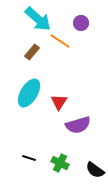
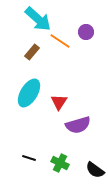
purple circle: moved 5 px right, 9 px down
